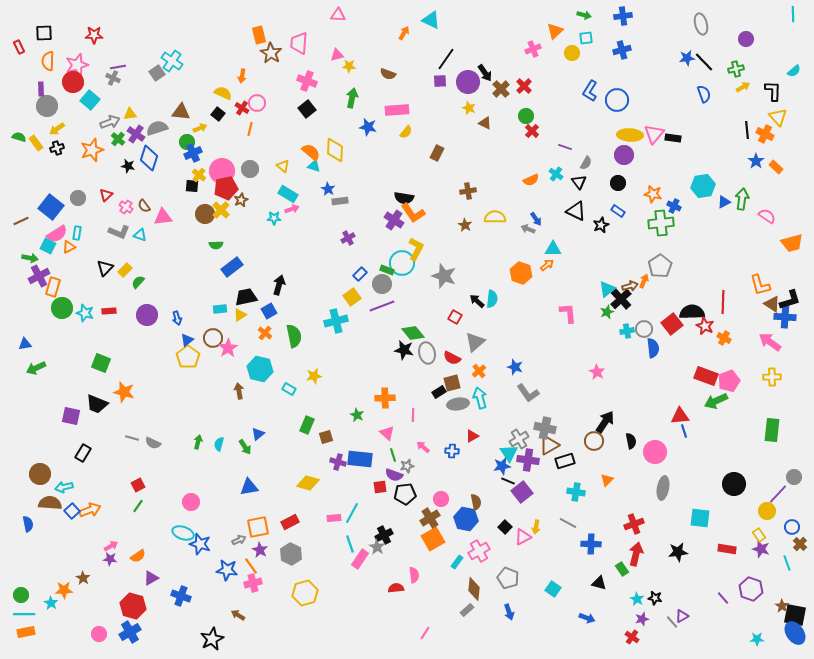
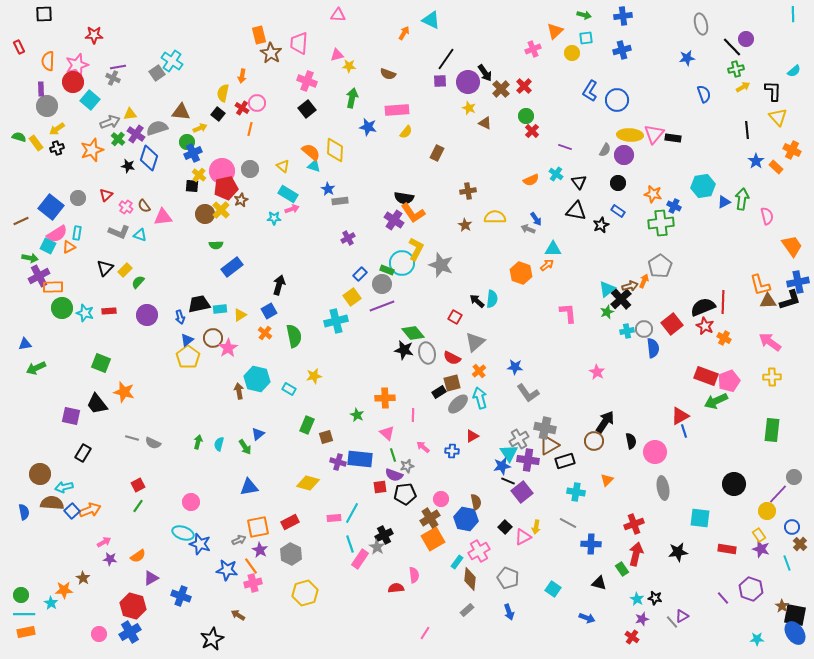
black square at (44, 33): moved 19 px up
black line at (704, 62): moved 28 px right, 15 px up
yellow semicircle at (223, 93): rotated 102 degrees counterclockwise
orange cross at (765, 134): moved 27 px right, 16 px down
gray semicircle at (586, 163): moved 19 px right, 13 px up
black triangle at (576, 211): rotated 15 degrees counterclockwise
pink semicircle at (767, 216): rotated 42 degrees clockwise
orange trapezoid at (792, 243): moved 3 px down; rotated 110 degrees counterclockwise
gray star at (444, 276): moved 3 px left, 11 px up
orange rectangle at (53, 287): rotated 72 degrees clockwise
black trapezoid at (246, 297): moved 47 px left, 7 px down
brown triangle at (772, 304): moved 4 px left, 3 px up; rotated 36 degrees counterclockwise
black semicircle at (692, 312): moved 11 px right, 5 px up; rotated 20 degrees counterclockwise
blue cross at (785, 317): moved 13 px right, 35 px up; rotated 15 degrees counterclockwise
blue arrow at (177, 318): moved 3 px right, 1 px up
blue star at (515, 367): rotated 14 degrees counterclockwise
cyan hexagon at (260, 369): moved 3 px left, 10 px down
black trapezoid at (97, 404): rotated 30 degrees clockwise
gray ellipse at (458, 404): rotated 35 degrees counterclockwise
red triangle at (680, 416): rotated 24 degrees counterclockwise
gray ellipse at (663, 488): rotated 20 degrees counterclockwise
brown semicircle at (50, 503): moved 2 px right
blue semicircle at (28, 524): moved 4 px left, 12 px up
pink arrow at (111, 546): moved 7 px left, 4 px up
brown diamond at (474, 589): moved 4 px left, 10 px up
